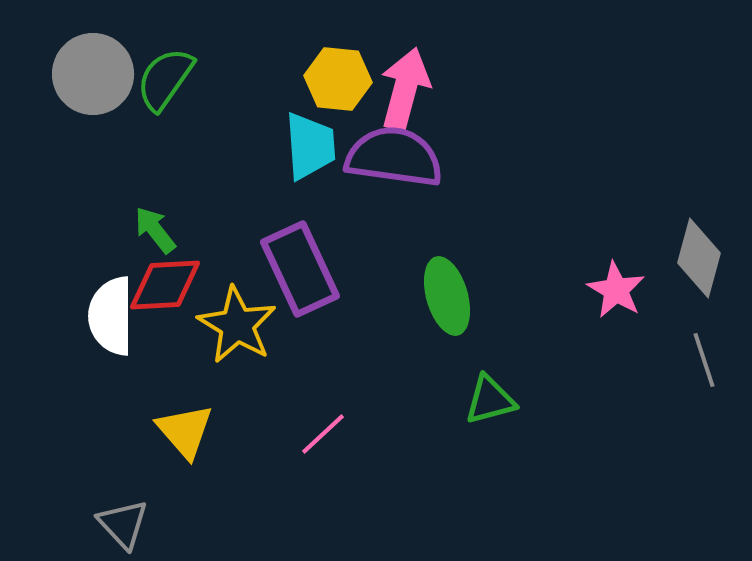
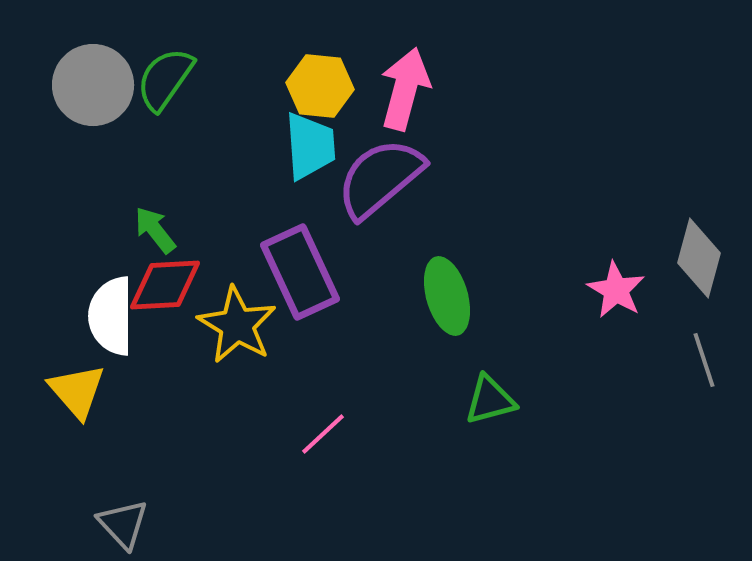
gray circle: moved 11 px down
yellow hexagon: moved 18 px left, 7 px down
purple semicircle: moved 14 px left, 21 px down; rotated 48 degrees counterclockwise
purple rectangle: moved 3 px down
yellow triangle: moved 108 px left, 40 px up
